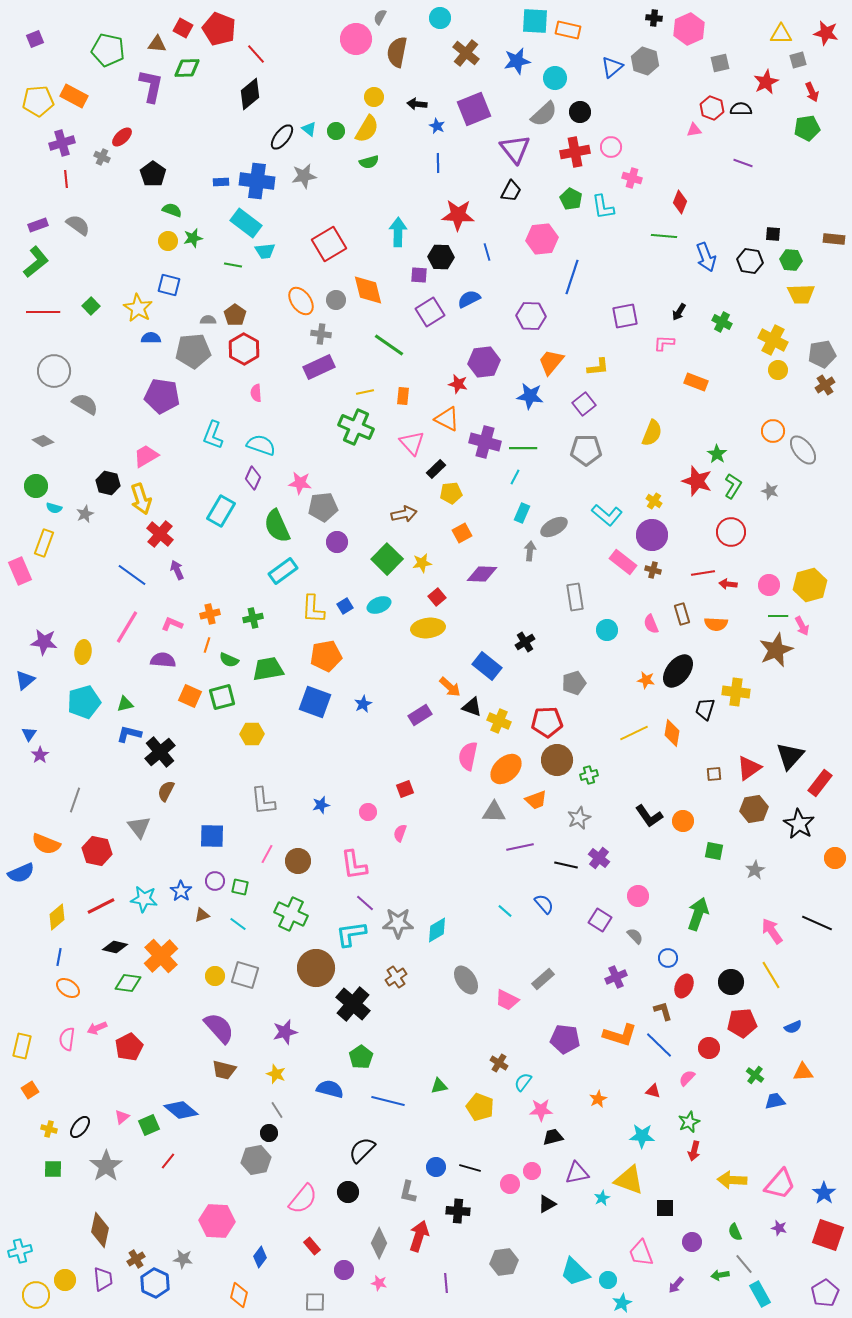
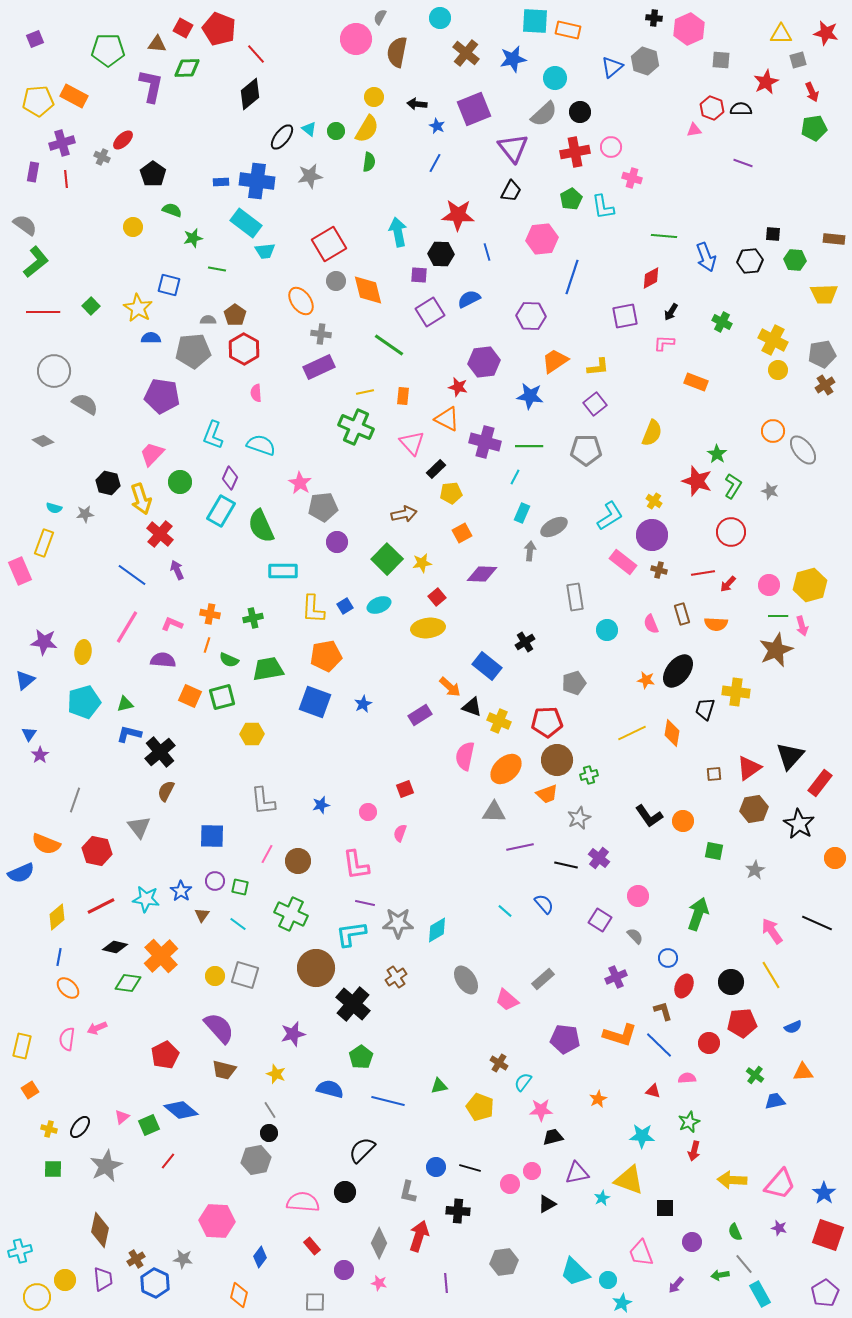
green pentagon at (108, 50): rotated 12 degrees counterclockwise
blue star at (517, 61): moved 4 px left, 2 px up
gray square at (720, 63): moved 1 px right, 3 px up; rotated 18 degrees clockwise
green pentagon at (807, 128): moved 7 px right
red ellipse at (122, 137): moved 1 px right, 3 px down
purple triangle at (515, 149): moved 2 px left, 1 px up
green semicircle at (369, 162): rotated 66 degrees counterclockwise
blue line at (438, 163): moved 3 px left; rotated 30 degrees clockwise
gray star at (304, 176): moved 6 px right
green pentagon at (571, 199): rotated 15 degrees clockwise
red diamond at (680, 202): moved 29 px left, 76 px down; rotated 40 degrees clockwise
purple rectangle at (38, 225): moved 5 px left, 53 px up; rotated 60 degrees counterclockwise
gray semicircle at (78, 225): moved 53 px left
cyan arrow at (398, 232): rotated 12 degrees counterclockwise
yellow circle at (168, 241): moved 35 px left, 14 px up
black hexagon at (441, 257): moved 3 px up
green hexagon at (791, 260): moved 4 px right
black hexagon at (750, 261): rotated 15 degrees counterclockwise
green line at (233, 265): moved 16 px left, 4 px down
yellow trapezoid at (801, 294): moved 23 px right
gray circle at (336, 300): moved 19 px up
black arrow at (679, 312): moved 8 px left
orange trapezoid at (551, 362): moved 4 px right, 1 px up; rotated 16 degrees clockwise
red star at (458, 384): moved 3 px down
purple square at (584, 404): moved 11 px right
green line at (523, 448): moved 6 px right, 2 px up
pink trapezoid at (146, 456): moved 6 px right, 2 px up; rotated 16 degrees counterclockwise
purple diamond at (253, 478): moved 23 px left
pink star at (300, 483): rotated 25 degrees clockwise
green circle at (36, 486): moved 144 px right, 4 px up
gray star at (85, 514): rotated 18 degrees clockwise
cyan L-shape at (607, 515): moved 3 px right, 1 px down; rotated 72 degrees counterclockwise
green semicircle at (277, 526): moved 16 px left
brown cross at (653, 570): moved 6 px right
cyan rectangle at (283, 571): rotated 36 degrees clockwise
red arrow at (728, 584): rotated 54 degrees counterclockwise
orange cross at (210, 614): rotated 24 degrees clockwise
pink arrow at (802, 626): rotated 12 degrees clockwise
yellow line at (634, 733): moved 2 px left
pink semicircle at (468, 756): moved 3 px left
orange trapezoid at (536, 800): moved 11 px right, 6 px up
pink L-shape at (354, 865): moved 2 px right
cyan star at (144, 899): moved 2 px right
purple line at (365, 903): rotated 30 degrees counterclockwise
brown triangle at (202, 915): rotated 35 degrees counterclockwise
orange ellipse at (68, 988): rotated 10 degrees clockwise
pink trapezoid at (507, 1000): rotated 15 degrees clockwise
purple star at (285, 1032): moved 8 px right, 2 px down
red pentagon at (129, 1047): moved 36 px right, 8 px down
red circle at (709, 1048): moved 5 px up
pink semicircle at (687, 1078): rotated 42 degrees clockwise
gray line at (277, 1110): moved 7 px left
gray star at (106, 1166): rotated 8 degrees clockwise
black circle at (348, 1192): moved 3 px left
pink semicircle at (303, 1199): moved 3 px down; rotated 124 degrees counterclockwise
yellow circle at (36, 1295): moved 1 px right, 2 px down
